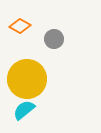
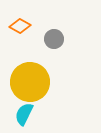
yellow circle: moved 3 px right, 3 px down
cyan semicircle: moved 4 px down; rotated 25 degrees counterclockwise
